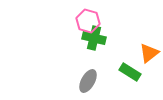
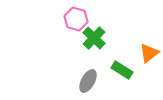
pink hexagon: moved 12 px left, 2 px up
green cross: rotated 30 degrees clockwise
green rectangle: moved 8 px left, 2 px up
